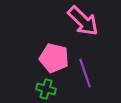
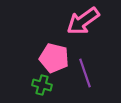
pink arrow: rotated 100 degrees clockwise
green cross: moved 4 px left, 4 px up
